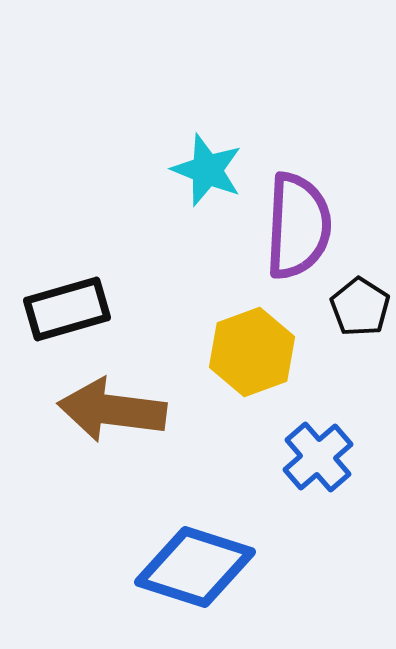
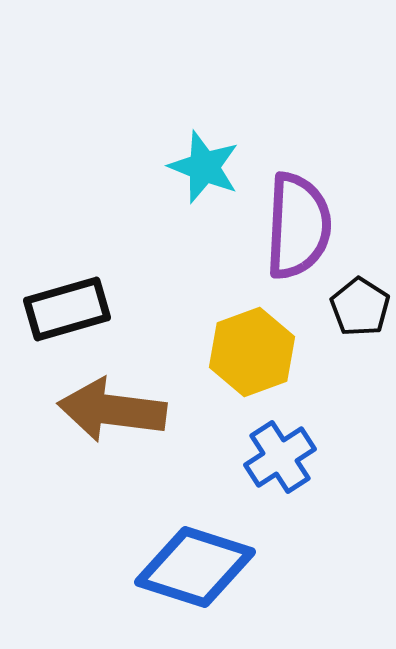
cyan star: moved 3 px left, 3 px up
blue cross: moved 38 px left; rotated 8 degrees clockwise
